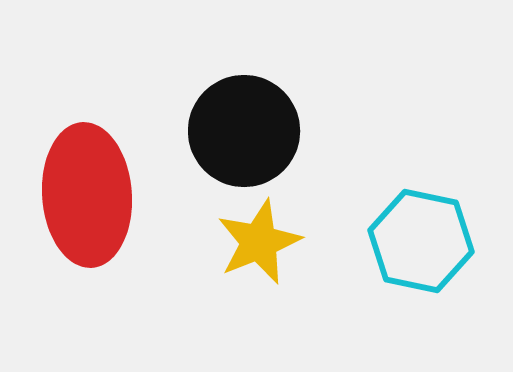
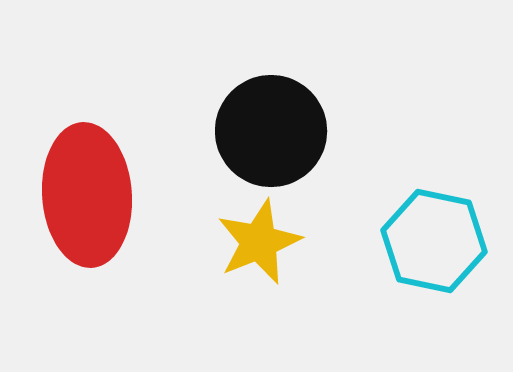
black circle: moved 27 px right
cyan hexagon: moved 13 px right
